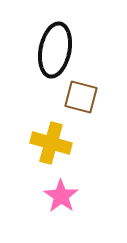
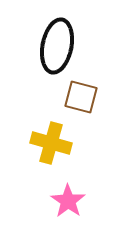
black ellipse: moved 2 px right, 4 px up
pink star: moved 7 px right, 5 px down
